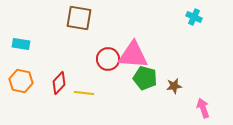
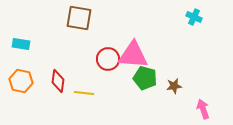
red diamond: moved 1 px left, 2 px up; rotated 35 degrees counterclockwise
pink arrow: moved 1 px down
